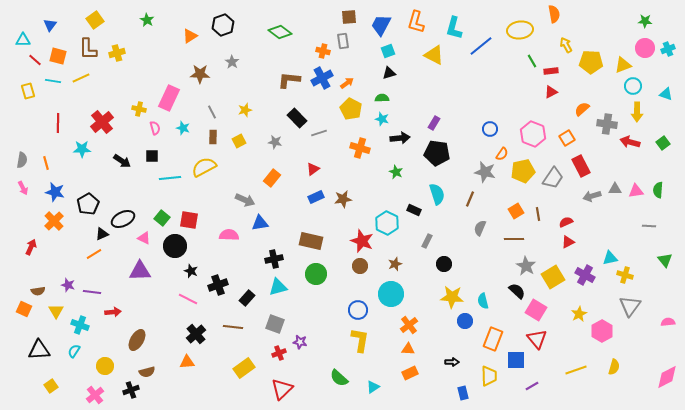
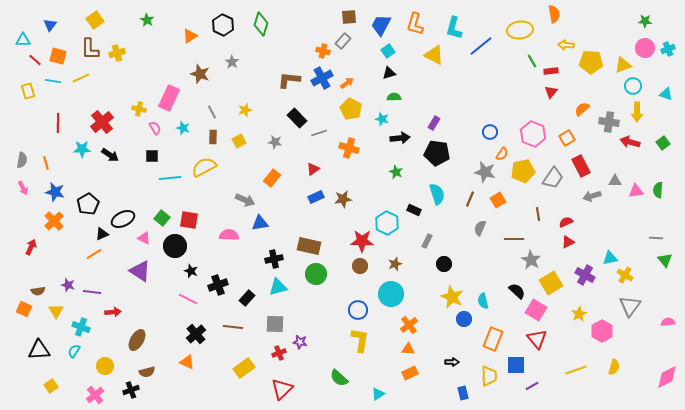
orange L-shape at (416, 22): moved 1 px left, 2 px down
black hexagon at (223, 25): rotated 15 degrees counterclockwise
green diamond at (280, 32): moved 19 px left, 8 px up; rotated 70 degrees clockwise
gray rectangle at (343, 41): rotated 49 degrees clockwise
yellow arrow at (566, 45): rotated 56 degrees counterclockwise
brown L-shape at (88, 49): moved 2 px right
cyan square at (388, 51): rotated 16 degrees counterclockwise
brown star at (200, 74): rotated 18 degrees clockwise
red triangle at (551, 92): rotated 24 degrees counterclockwise
green semicircle at (382, 98): moved 12 px right, 1 px up
gray cross at (607, 124): moved 2 px right, 2 px up
pink semicircle at (155, 128): rotated 16 degrees counterclockwise
blue circle at (490, 129): moved 3 px down
orange cross at (360, 148): moved 11 px left
black arrow at (122, 161): moved 12 px left, 6 px up
gray triangle at (615, 189): moved 8 px up
orange square at (516, 211): moved 18 px left, 11 px up
gray line at (649, 226): moved 7 px right, 12 px down
brown rectangle at (311, 241): moved 2 px left, 5 px down
red star at (362, 241): rotated 20 degrees counterclockwise
gray star at (526, 266): moved 5 px right, 6 px up
purple triangle at (140, 271): rotated 35 degrees clockwise
yellow cross at (625, 275): rotated 14 degrees clockwise
yellow square at (553, 277): moved 2 px left, 6 px down
yellow star at (452, 297): rotated 20 degrees clockwise
blue circle at (465, 321): moved 1 px left, 2 px up
gray square at (275, 324): rotated 18 degrees counterclockwise
cyan cross at (80, 325): moved 1 px right, 2 px down
blue square at (516, 360): moved 5 px down
orange triangle at (187, 362): rotated 28 degrees clockwise
cyan triangle at (373, 387): moved 5 px right, 7 px down
